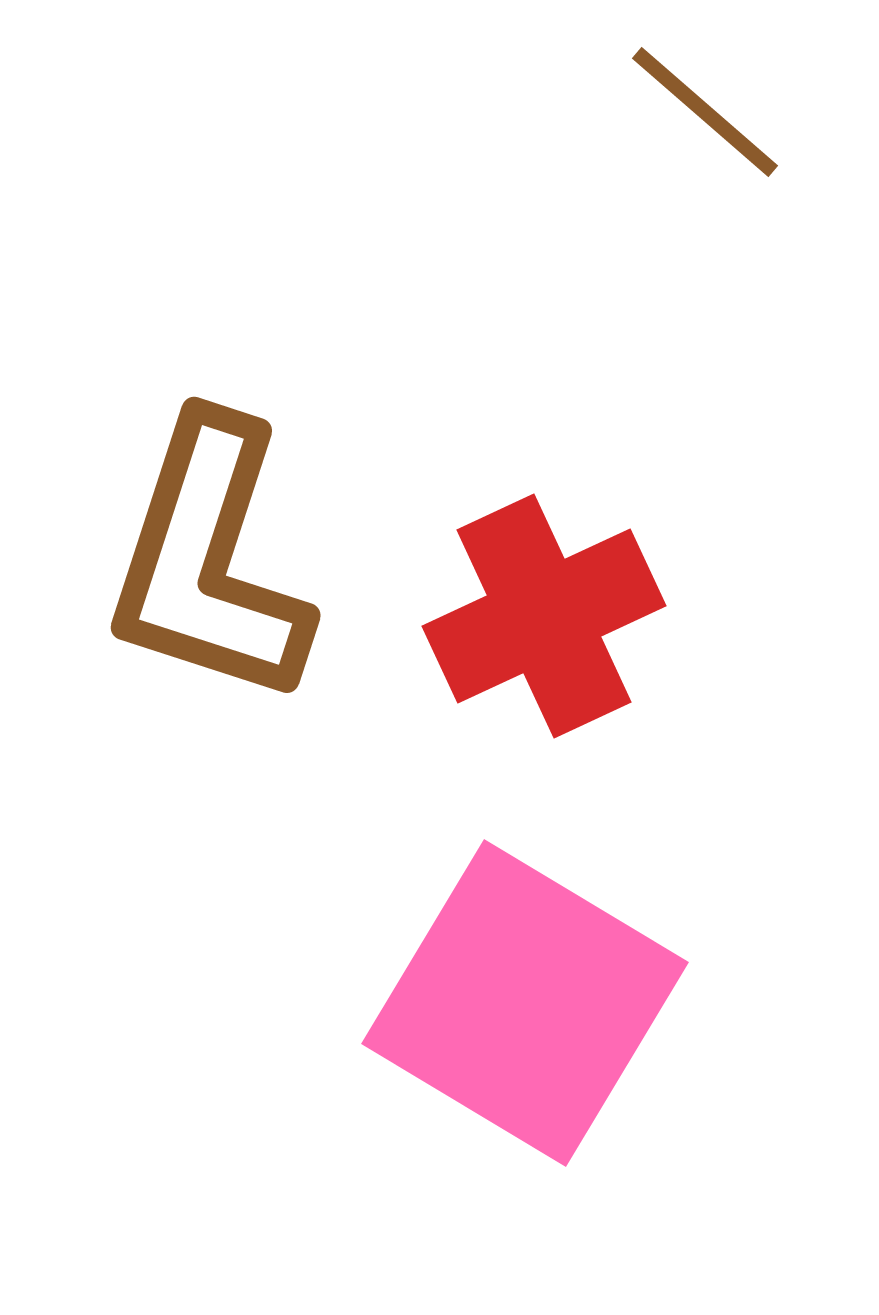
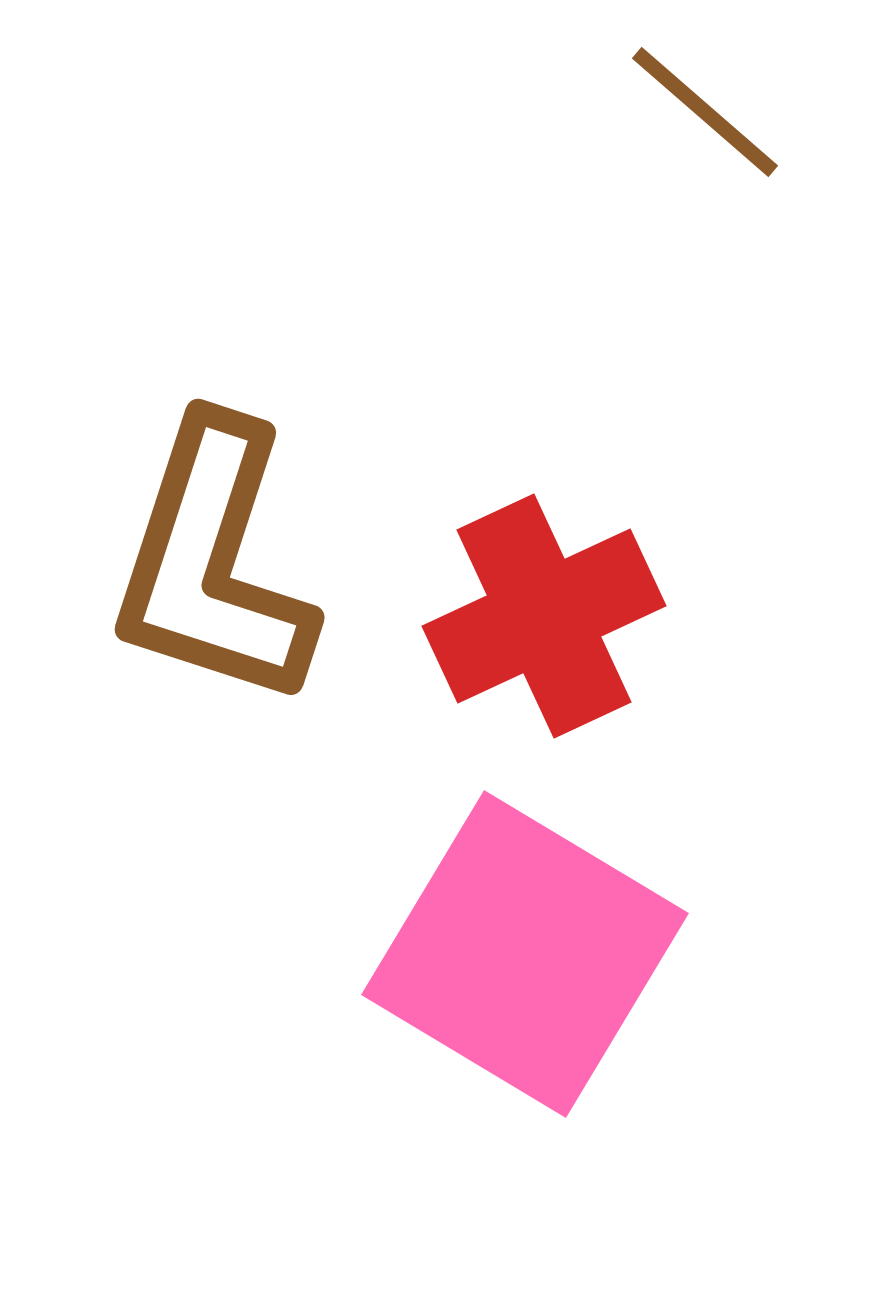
brown L-shape: moved 4 px right, 2 px down
pink square: moved 49 px up
